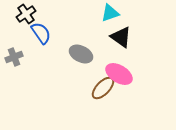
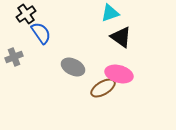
gray ellipse: moved 8 px left, 13 px down
pink ellipse: rotated 16 degrees counterclockwise
brown ellipse: rotated 15 degrees clockwise
